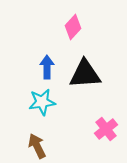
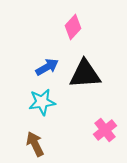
blue arrow: rotated 60 degrees clockwise
pink cross: moved 1 px left, 1 px down
brown arrow: moved 2 px left, 2 px up
